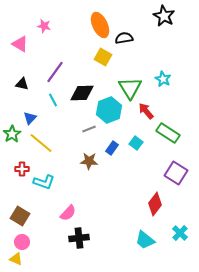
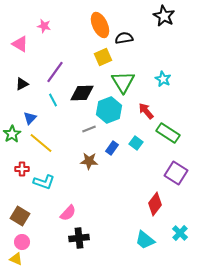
yellow square: rotated 36 degrees clockwise
black triangle: rotated 40 degrees counterclockwise
green triangle: moved 7 px left, 6 px up
